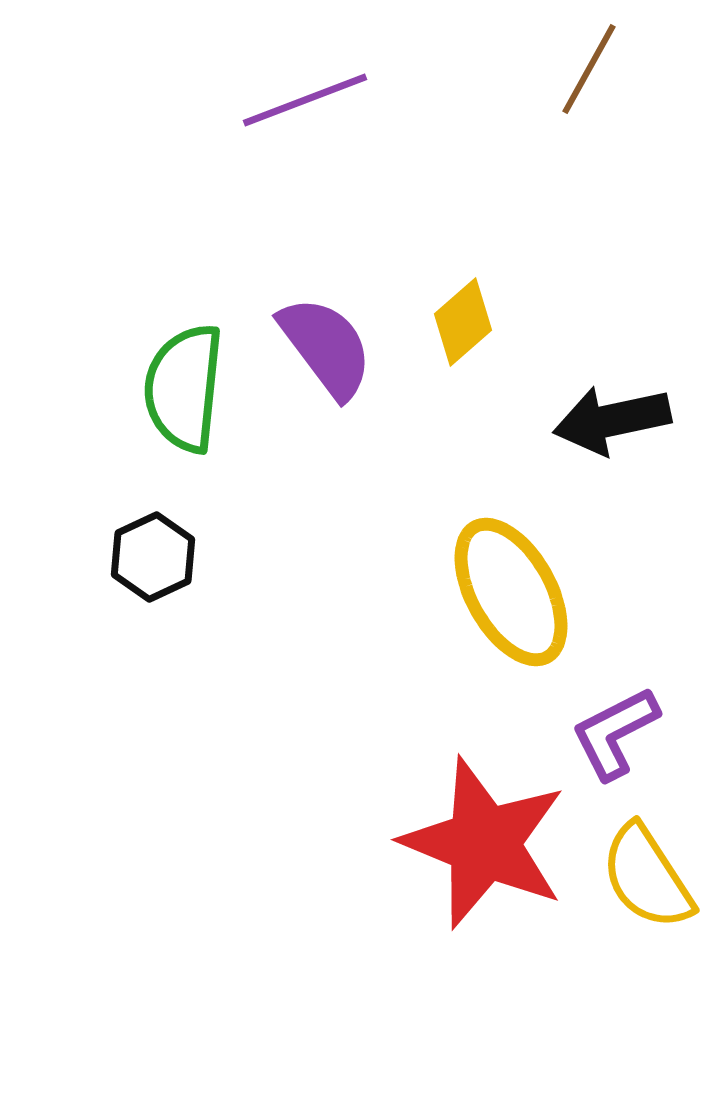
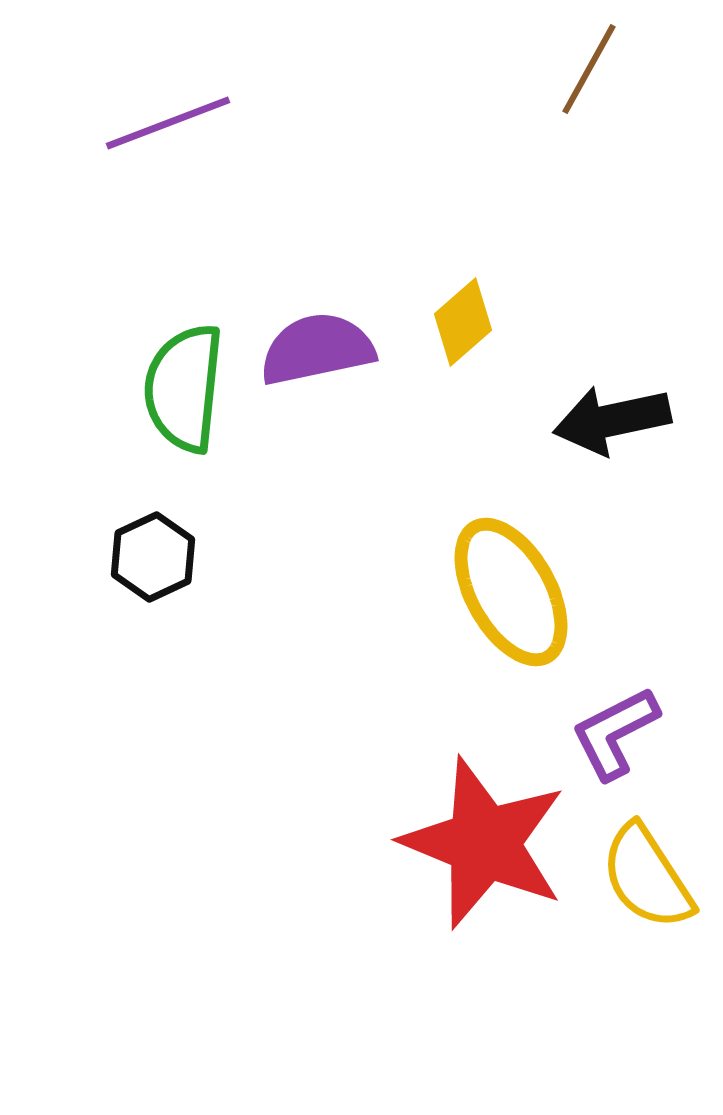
purple line: moved 137 px left, 23 px down
purple semicircle: moved 9 px left, 2 px down; rotated 65 degrees counterclockwise
